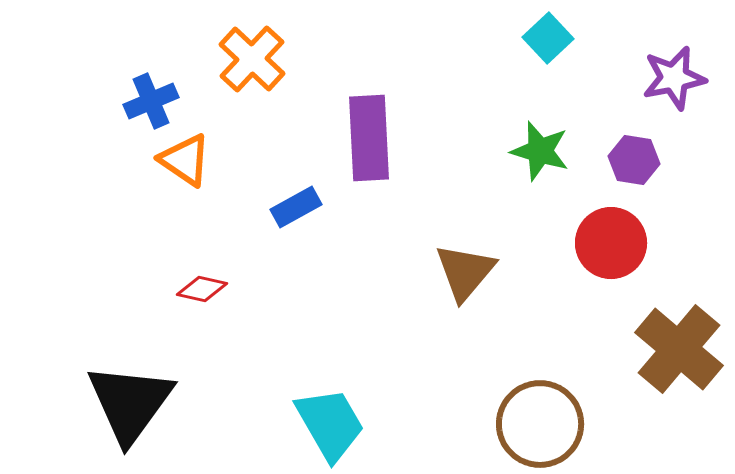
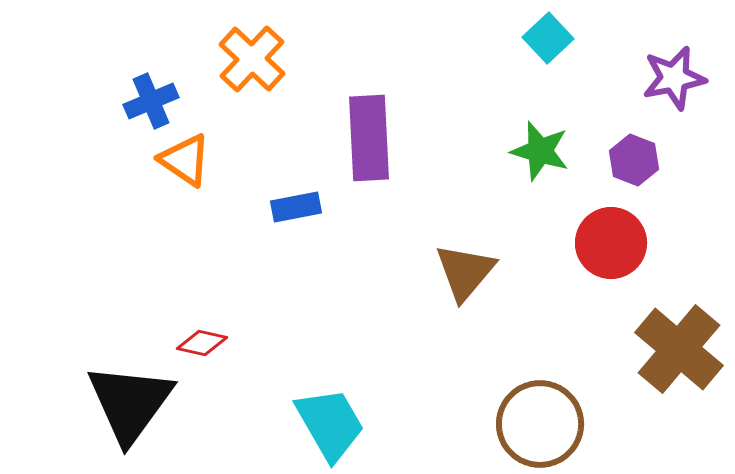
purple hexagon: rotated 12 degrees clockwise
blue rectangle: rotated 18 degrees clockwise
red diamond: moved 54 px down
